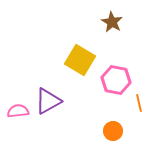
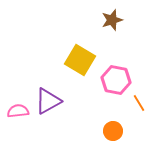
brown star: moved 2 px up; rotated 25 degrees clockwise
orange line: rotated 18 degrees counterclockwise
